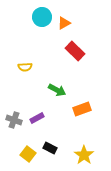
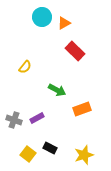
yellow semicircle: rotated 48 degrees counterclockwise
yellow star: rotated 18 degrees clockwise
